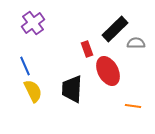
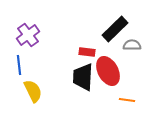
purple cross: moved 5 px left, 12 px down
gray semicircle: moved 4 px left, 2 px down
red rectangle: moved 3 px down; rotated 63 degrees counterclockwise
blue line: moved 6 px left, 1 px up; rotated 18 degrees clockwise
black trapezoid: moved 11 px right, 12 px up
orange line: moved 6 px left, 6 px up
